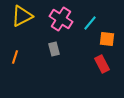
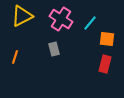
red rectangle: moved 3 px right; rotated 42 degrees clockwise
